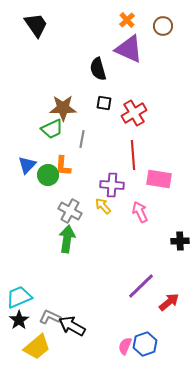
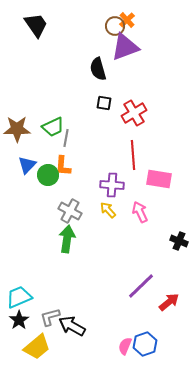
brown circle: moved 48 px left
purple triangle: moved 4 px left, 2 px up; rotated 44 degrees counterclockwise
brown star: moved 46 px left, 21 px down
green trapezoid: moved 1 px right, 2 px up
gray line: moved 16 px left, 1 px up
yellow arrow: moved 5 px right, 4 px down
black cross: moved 1 px left; rotated 24 degrees clockwise
gray L-shape: rotated 40 degrees counterclockwise
